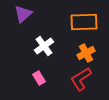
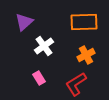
purple triangle: moved 1 px right, 8 px down
orange cross: moved 2 px down
red L-shape: moved 5 px left, 5 px down
